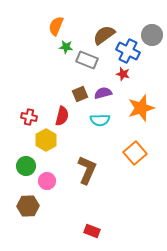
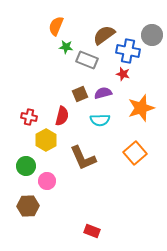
blue cross: rotated 15 degrees counterclockwise
brown L-shape: moved 4 px left, 12 px up; rotated 132 degrees clockwise
